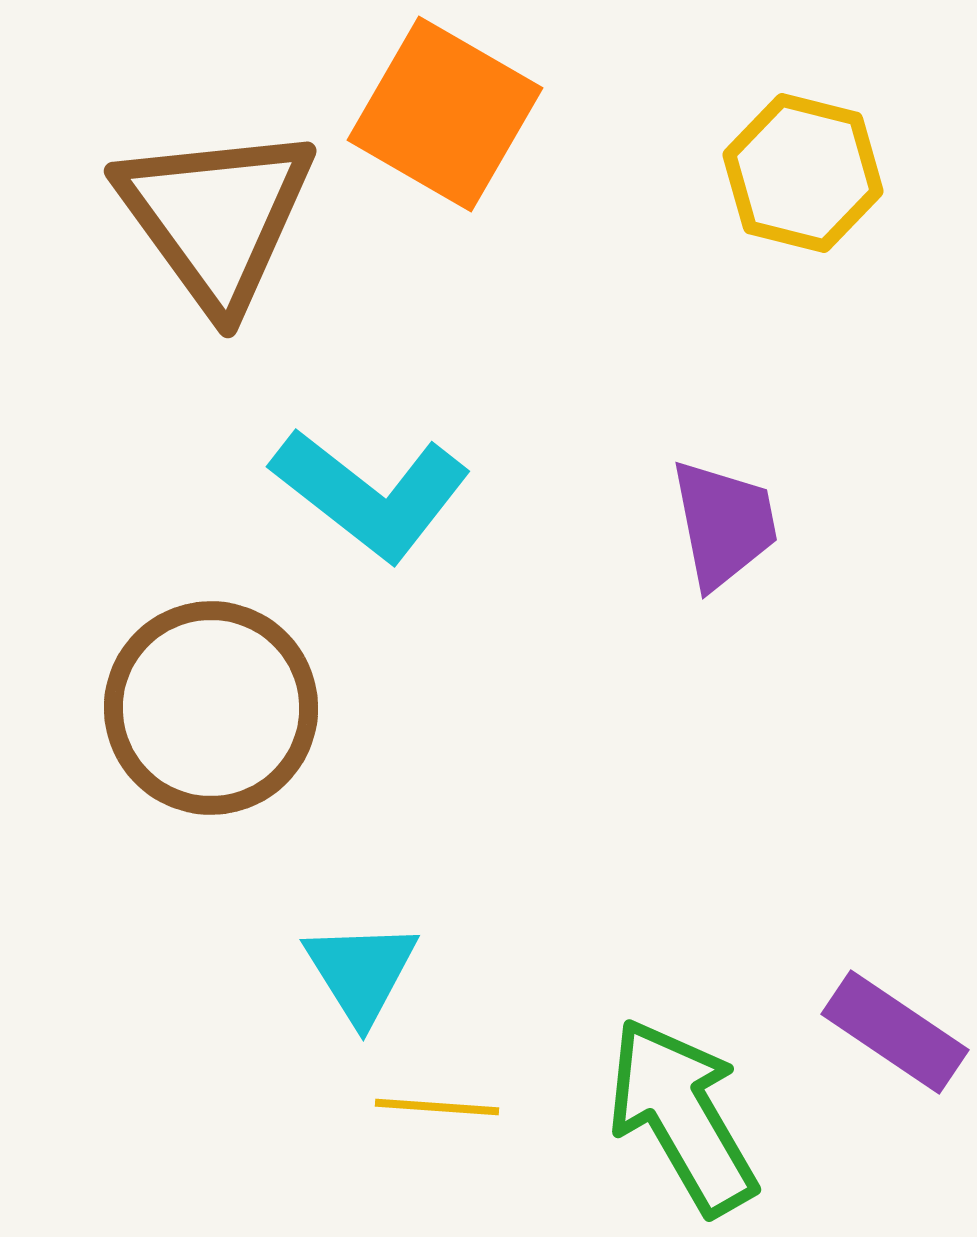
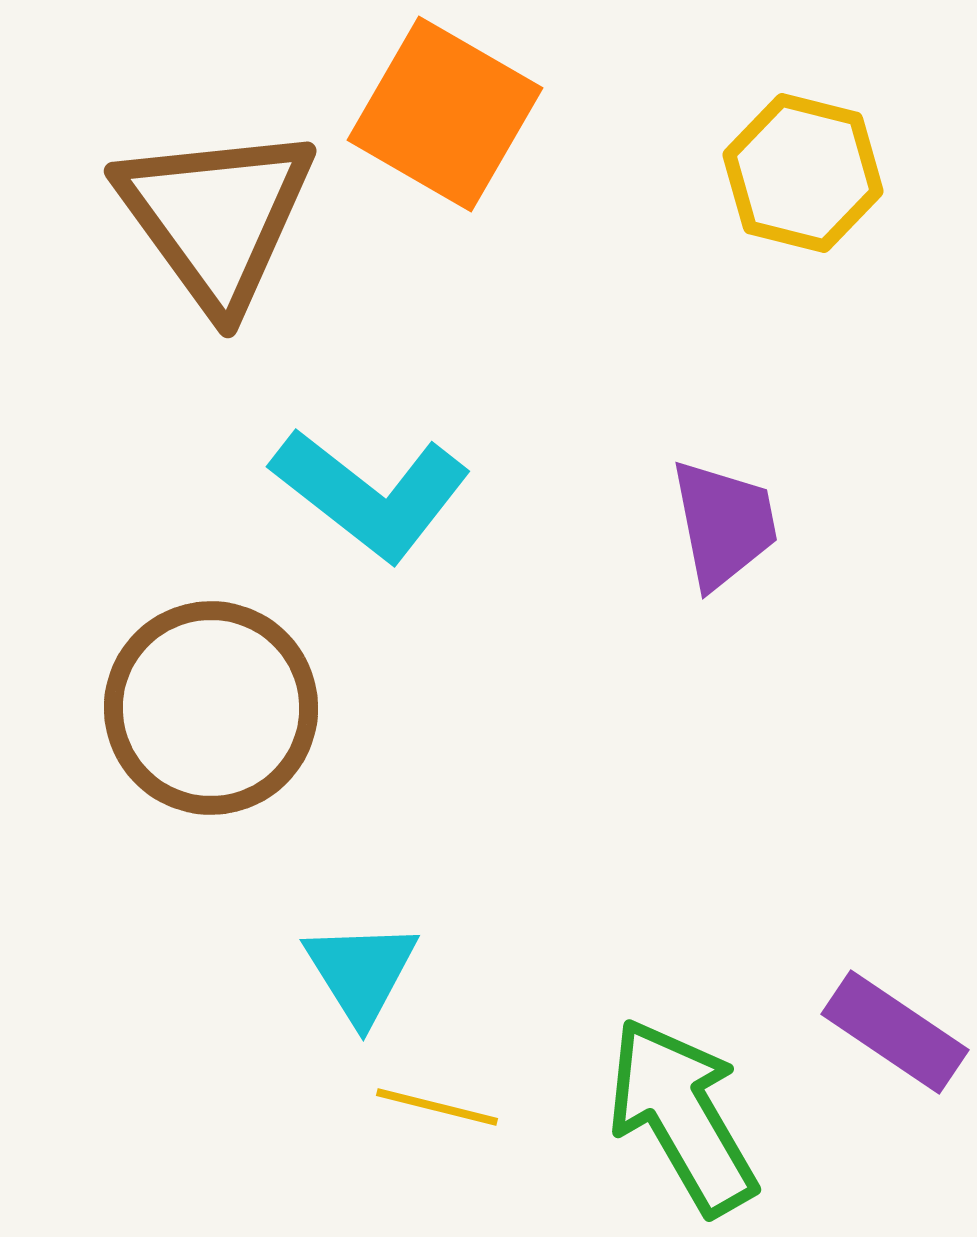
yellow line: rotated 10 degrees clockwise
